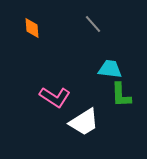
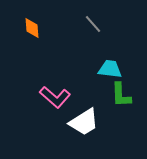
pink L-shape: rotated 8 degrees clockwise
